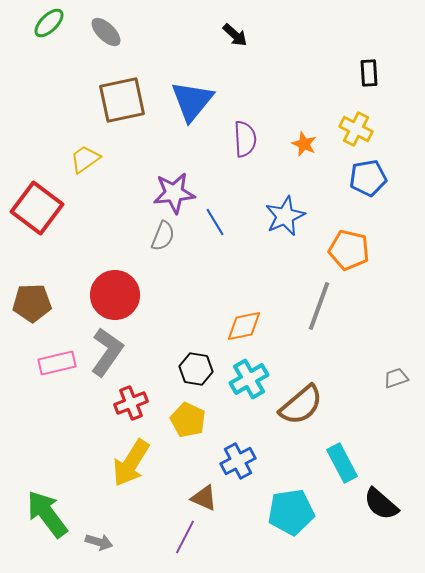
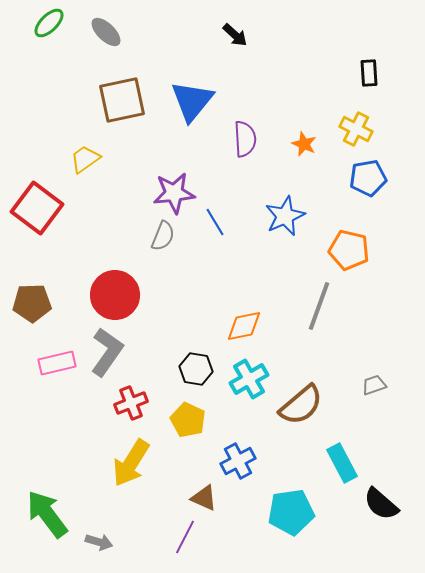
gray trapezoid: moved 22 px left, 7 px down
